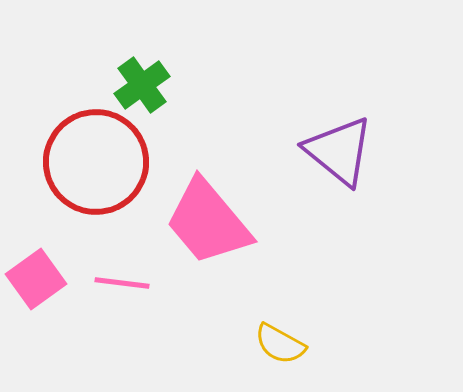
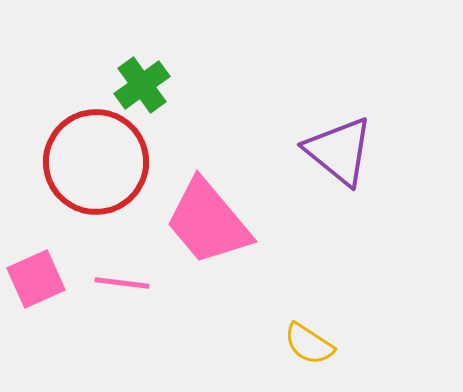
pink square: rotated 12 degrees clockwise
yellow semicircle: moved 29 px right; rotated 4 degrees clockwise
